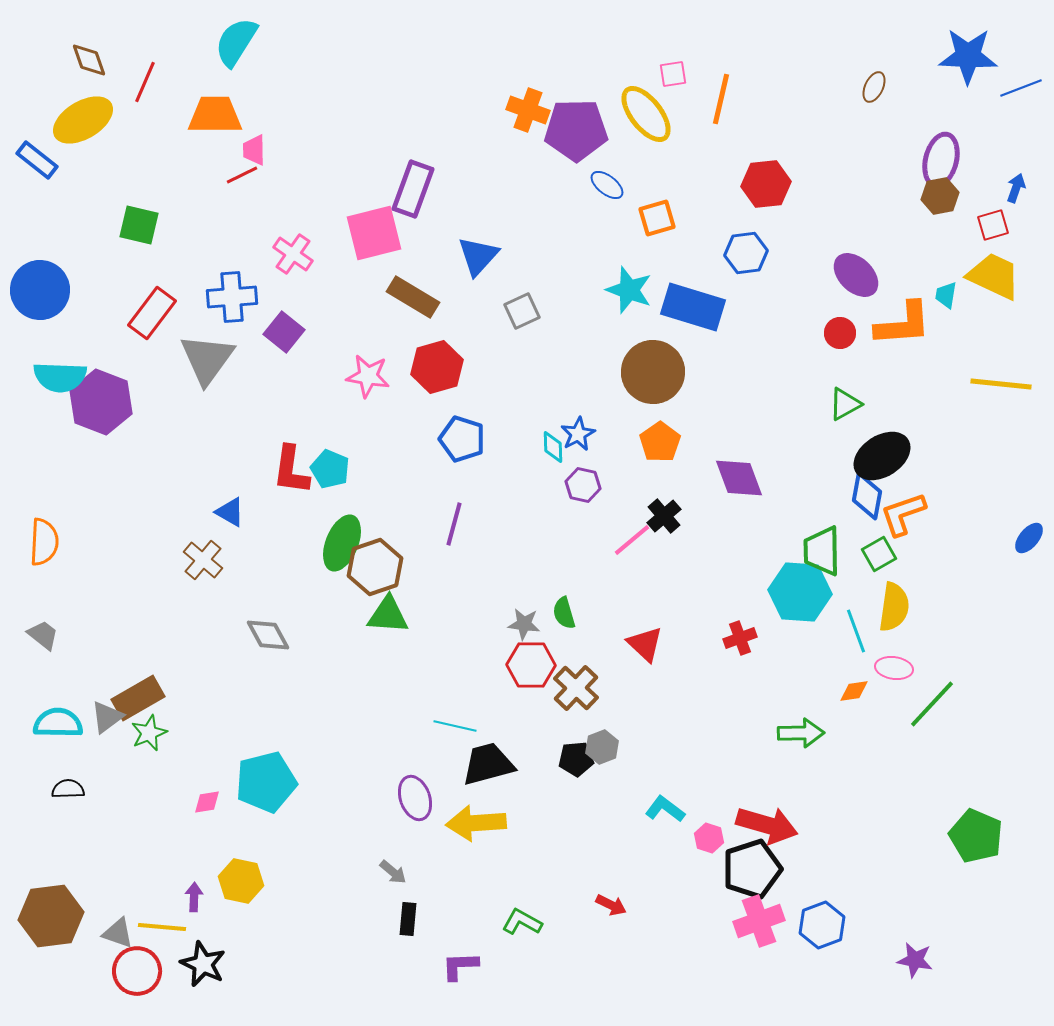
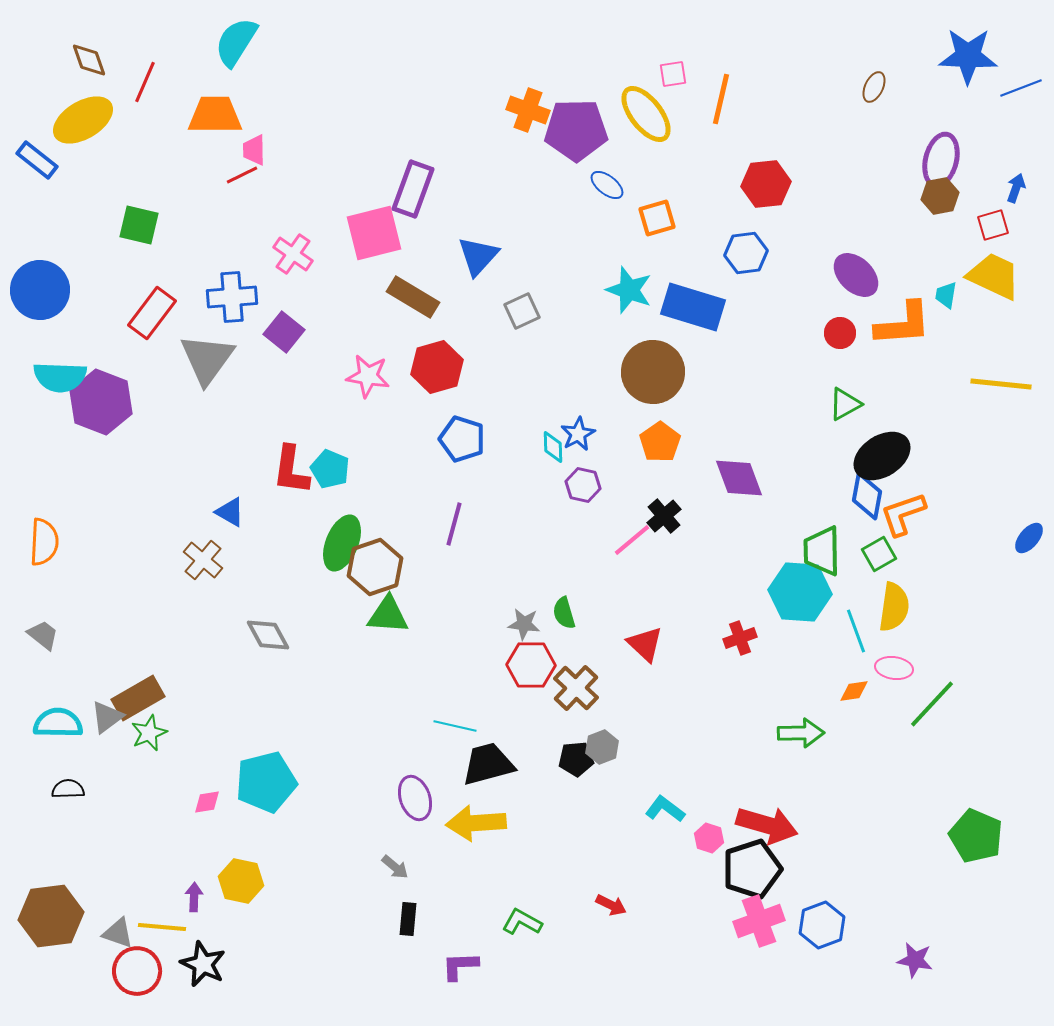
gray arrow at (393, 872): moved 2 px right, 5 px up
